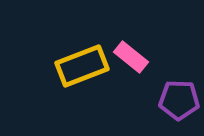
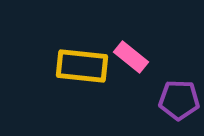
yellow rectangle: rotated 27 degrees clockwise
